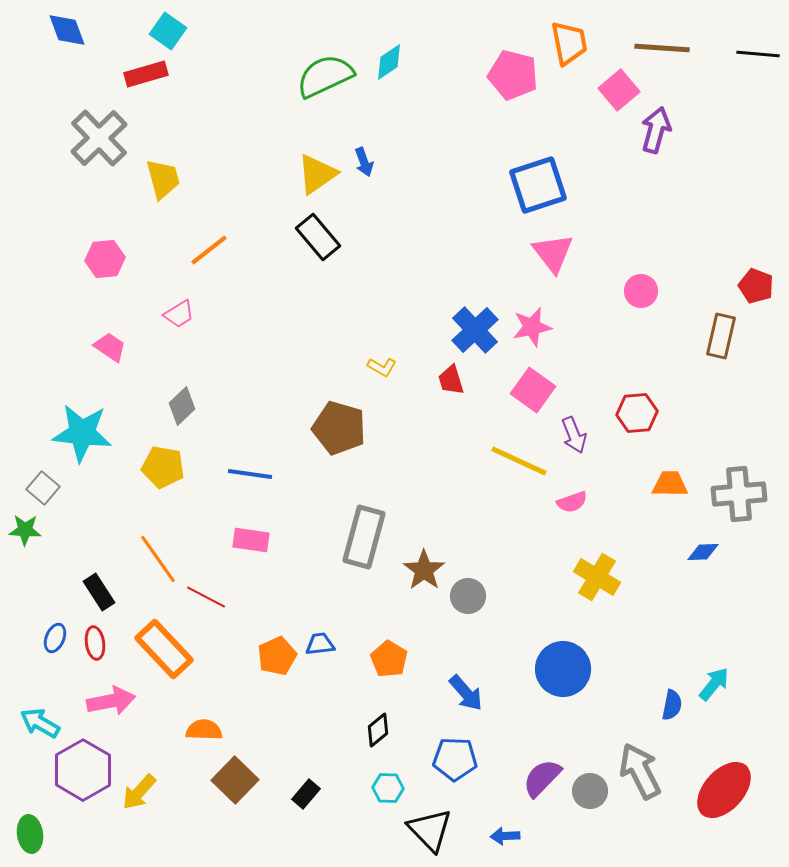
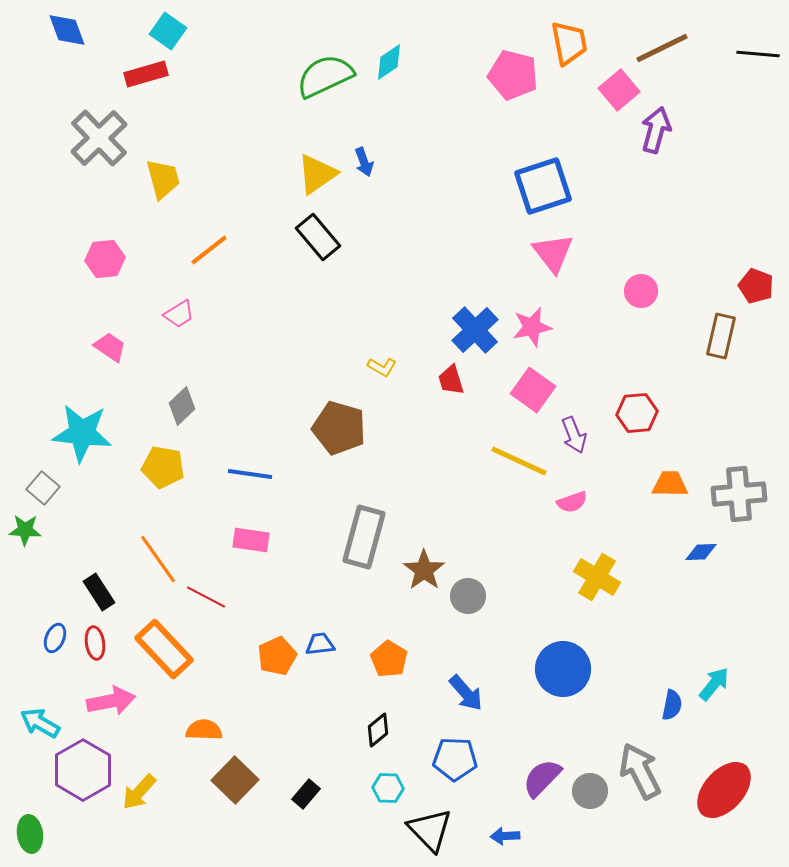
brown line at (662, 48): rotated 30 degrees counterclockwise
blue square at (538, 185): moved 5 px right, 1 px down
blue diamond at (703, 552): moved 2 px left
